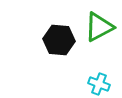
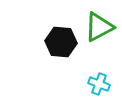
black hexagon: moved 2 px right, 2 px down
